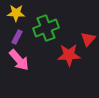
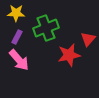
red star: rotated 10 degrees counterclockwise
